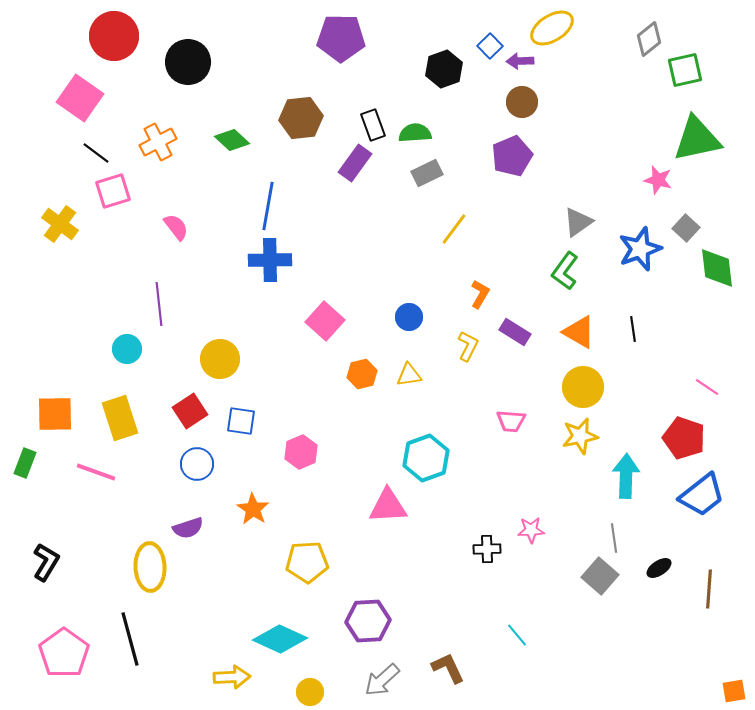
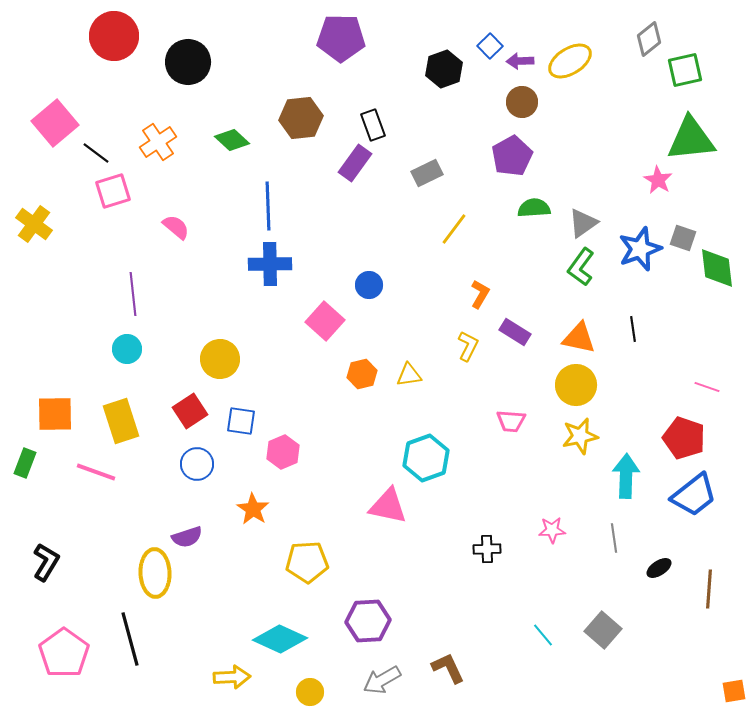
yellow ellipse at (552, 28): moved 18 px right, 33 px down
pink square at (80, 98): moved 25 px left, 25 px down; rotated 15 degrees clockwise
green semicircle at (415, 133): moved 119 px right, 75 px down
green triangle at (697, 139): moved 6 px left; rotated 6 degrees clockwise
orange cross at (158, 142): rotated 6 degrees counterclockwise
purple pentagon at (512, 156): rotated 6 degrees counterclockwise
pink star at (658, 180): rotated 16 degrees clockwise
blue line at (268, 206): rotated 12 degrees counterclockwise
gray triangle at (578, 222): moved 5 px right, 1 px down
yellow cross at (60, 224): moved 26 px left
pink semicircle at (176, 227): rotated 12 degrees counterclockwise
gray square at (686, 228): moved 3 px left, 10 px down; rotated 24 degrees counterclockwise
blue cross at (270, 260): moved 4 px down
green L-shape at (565, 271): moved 16 px right, 4 px up
purple line at (159, 304): moved 26 px left, 10 px up
blue circle at (409, 317): moved 40 px left, 32 px up
orange triangle at (579, 332): moved 6 px down; rotated 18 degrees counterclockwise
yellow circle at (583, 387): moved 7 px left, 2 px up
pink line at (707, 387): rotated 15 degrees counterclockwise
yellow rectangle at (120, 418): moved 1 px right, 3 px down
pink hexagon at (301, 452): moved 18 px left
blue trapezoid at (702, 495): moved 8 px left
pink triangle at (388, 506): rotated 15 degrees clockwise
purple semicircle at (188, 528): moved 1 px left, 9 px down
pink star at (531, 530): moved 21 px right
yellow ellipse at (150, 567): moved 5 px right, 6 px down
gray square at (600, 576): moved 3 px right, 54 px down
cyan line at (517, 635): moved 26 px right
gray arrow at (382, 680): rotated 12 degrees clockwise
